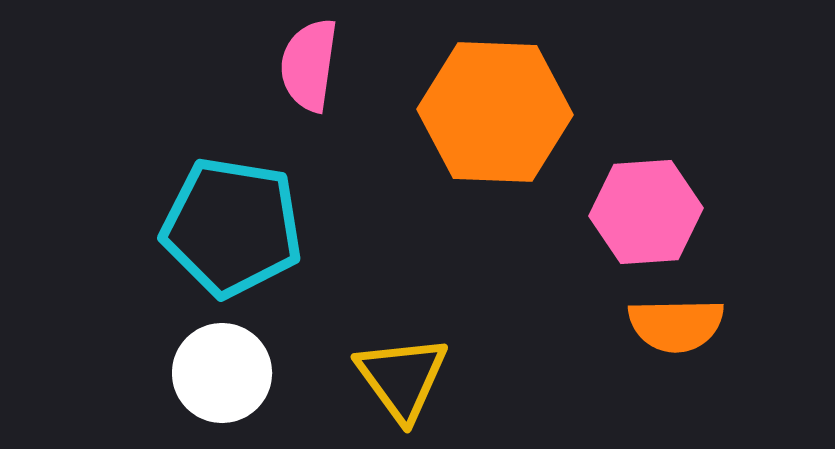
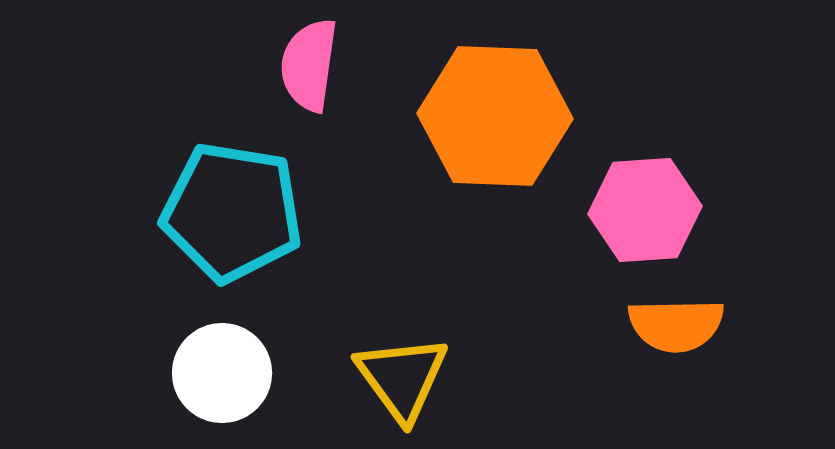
orange hexagon: moved 4 px down
pink hexagon: moved 1 px left, 2 px up
cyan pentagon: moved 15 px up
